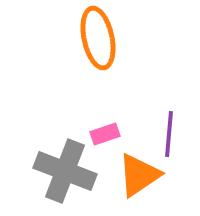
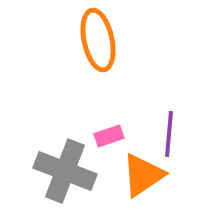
orange ellipse: moved 2 px down
pink rectangle: moved 4 px right, 2 px down
orange triangle: moved 4 px right
